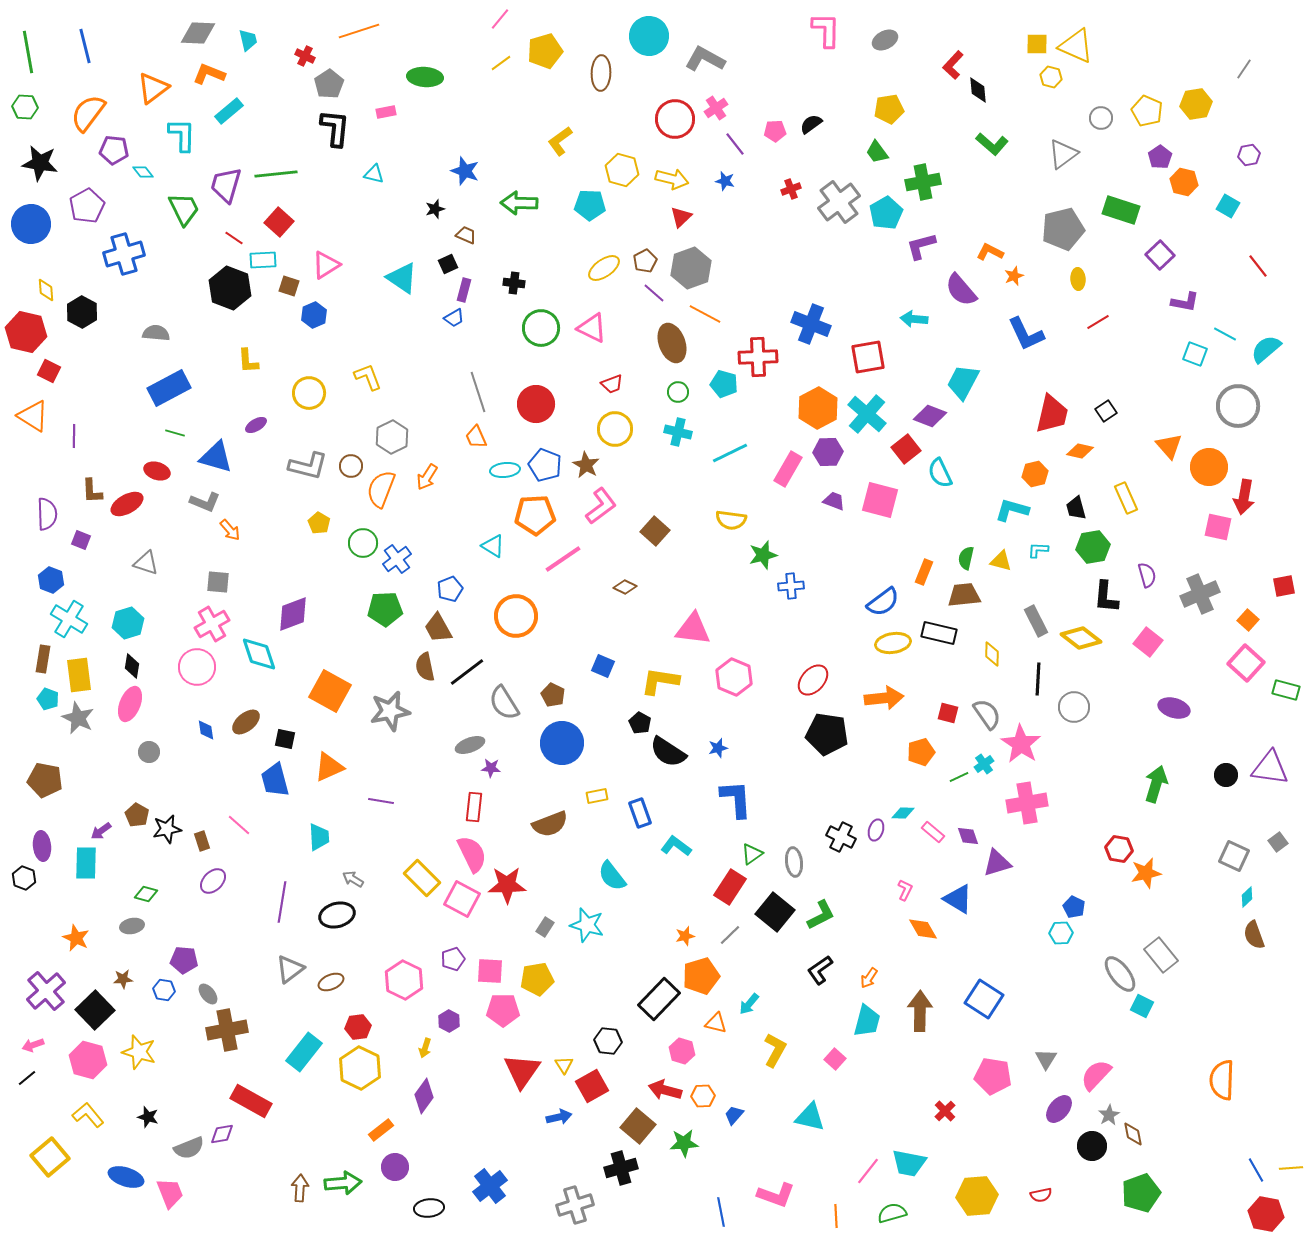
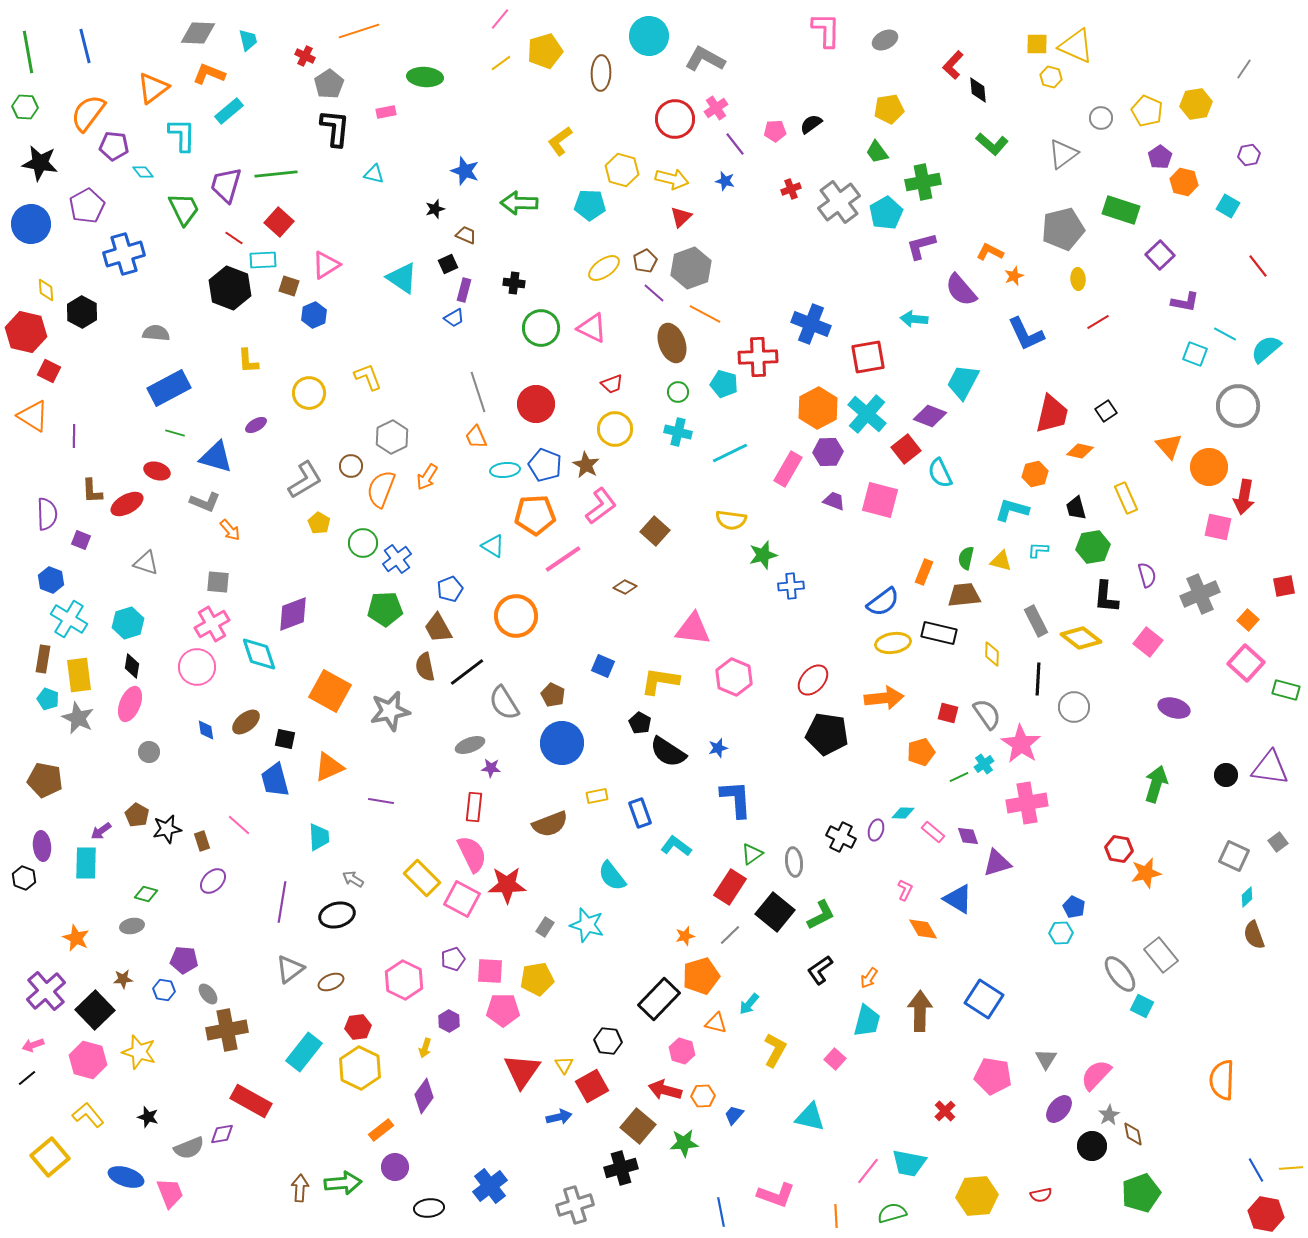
purple pentagon at (114, 150): moved 4 px up
gray L-shape at (308, 466): moved 3 px left, 14 px down; rotated 45 degrees counterclockwise
